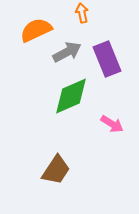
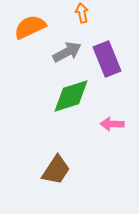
orange semicircle: moved 6 px left, 3 px up
green diamond: rotated 6 degrees clockwise
pink arrow: rotated 150 degrees clockwise
